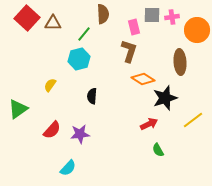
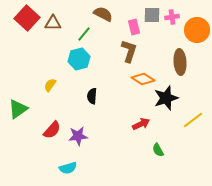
brown semicircle: rotated 60 degrees counterclockwise
black star: moved 1 px right
red arrow: moved 8 px left
purple star: moved 2 px left, 2 px down
cyan semicircle: rotated 30 degrees clockwise
